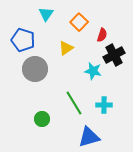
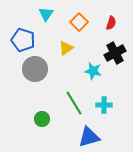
red semicircle: moved 9 px right, 12 px up
black cross: moved 1 px right, 2 px up
